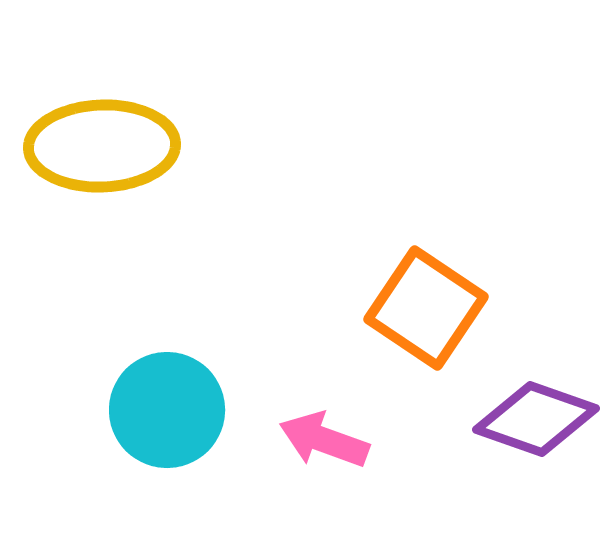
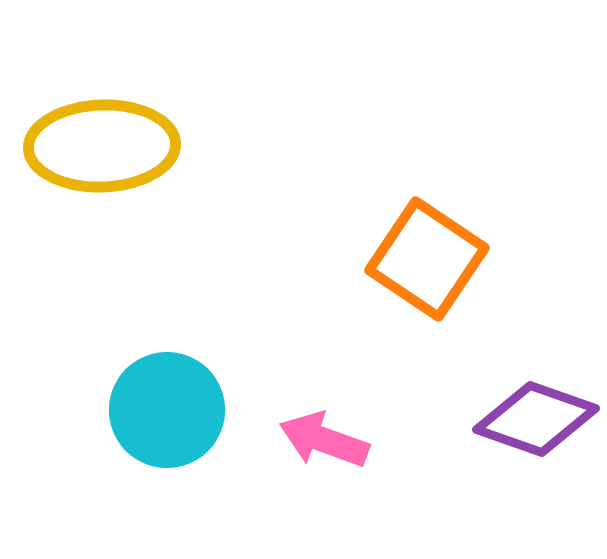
orange square: moved 1 px right, 49 px up
